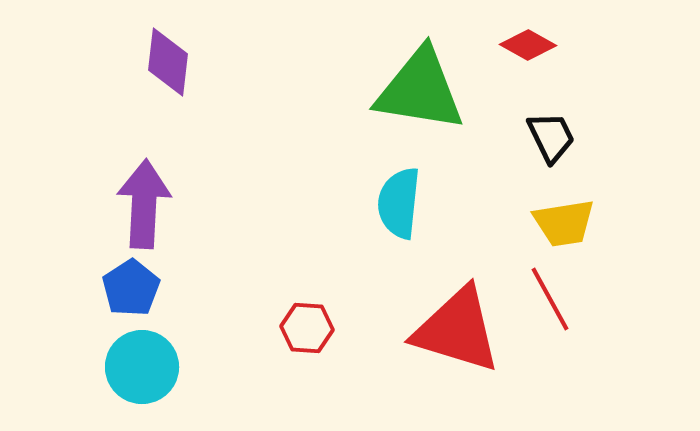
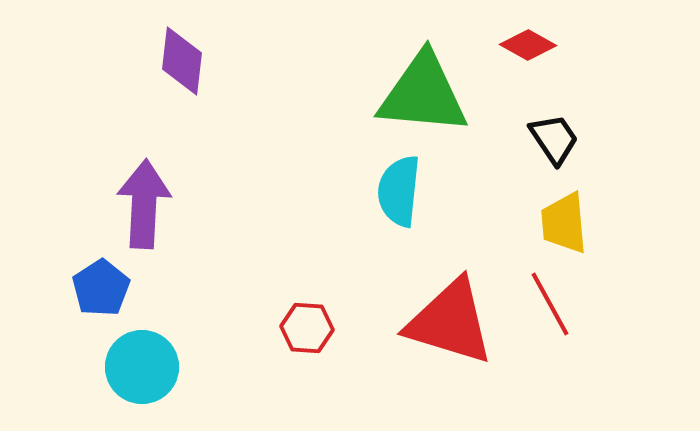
purple diamond: moved 14 px right, 1 px up
green triangle: moved 3 px right, 4 px down; rotated 4 degrees counterclockwise
black trapezoid: moved 3 px right, 2 px down; rotated 8 degrees counterclockwise
cyan semicircle: moved 12 px up
yellow trapezoid: rotated 94 degrees clockwise
blue pentagon: moved 30 px left
red line: moved 5 px down
red triangle: moved 7 px left, 8 px up
